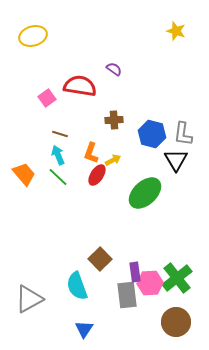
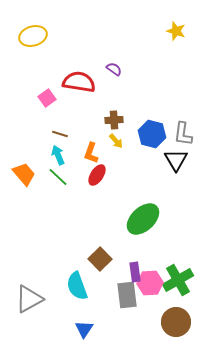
red semicircle: moved 1 px left, 4 px up
yellow arrow: moved 3 px right, 19 px up; rotated 77 degrees clockwise
green ellipse: moved 2 px left, 26 px down
green cross: moved 1 px right, 2 px down; rotated 8 degrees clockwise
